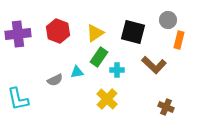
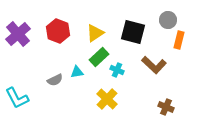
purple cross: rotated 35 degrees counterclockwise
green rectangle: rotated 12 degrees clockwise
cyan cross: rotated 24 degrees clockwise
cyan L-shape: moved 1 px left, 1 px up; rotated 15 degrees counterclockwise
